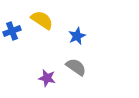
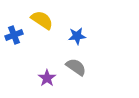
blue cross: moved 2 px right, 4 px down
blue star: rotated 18 degrees clockwise
purple star: rotated 24 degrees clockwise
